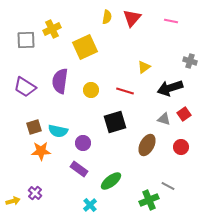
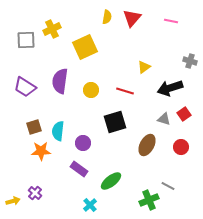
cyan semicircle: rotated 84 degrees clockwise
